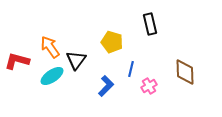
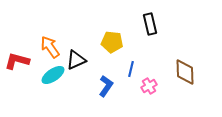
yellow pentagon: rotated 10 degrees counterclockwise
black triangle: rotated 30 degrees clockwise
cyan ellipse: moved 1 px right, 1 px up
blue L-shape: rotated 10 degrees counterclockwise
